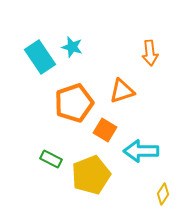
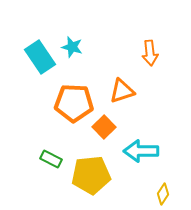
orange pentagon: rotated 21 degrees clockwise
orange square: moved 1 px left, 3 px up; rotated 15 degrees clockwise
yellow pentagon: rotated 15 degrees clockwise
